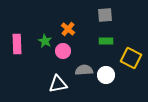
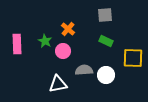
green rectangle: rotated 24 degrees clockwise
yellow square: moved 2 px right; rotated 25 degrees counterclockwise
